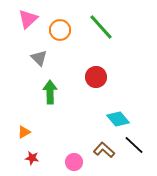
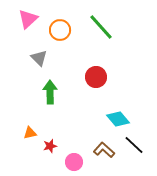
orange triangle: moved 6 px right, 1 px down; rotated 16 degrees clockwise
red star: moved 18 px right, 12 px up; rotated 24 degrees counterclockwise
